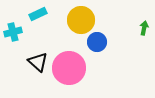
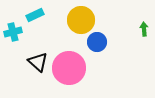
cyan rectangle: moved 3 px left, 1 px down
green arrow: moved 1 px down; rotated 16 degrees counterclockwise
